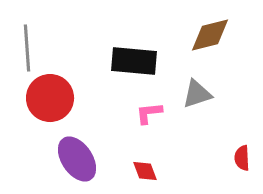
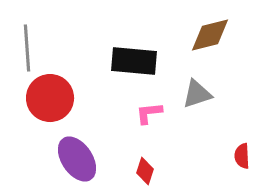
red semicircle: moved 2 px up
red diamond: rotated 40 degrees clockwise
